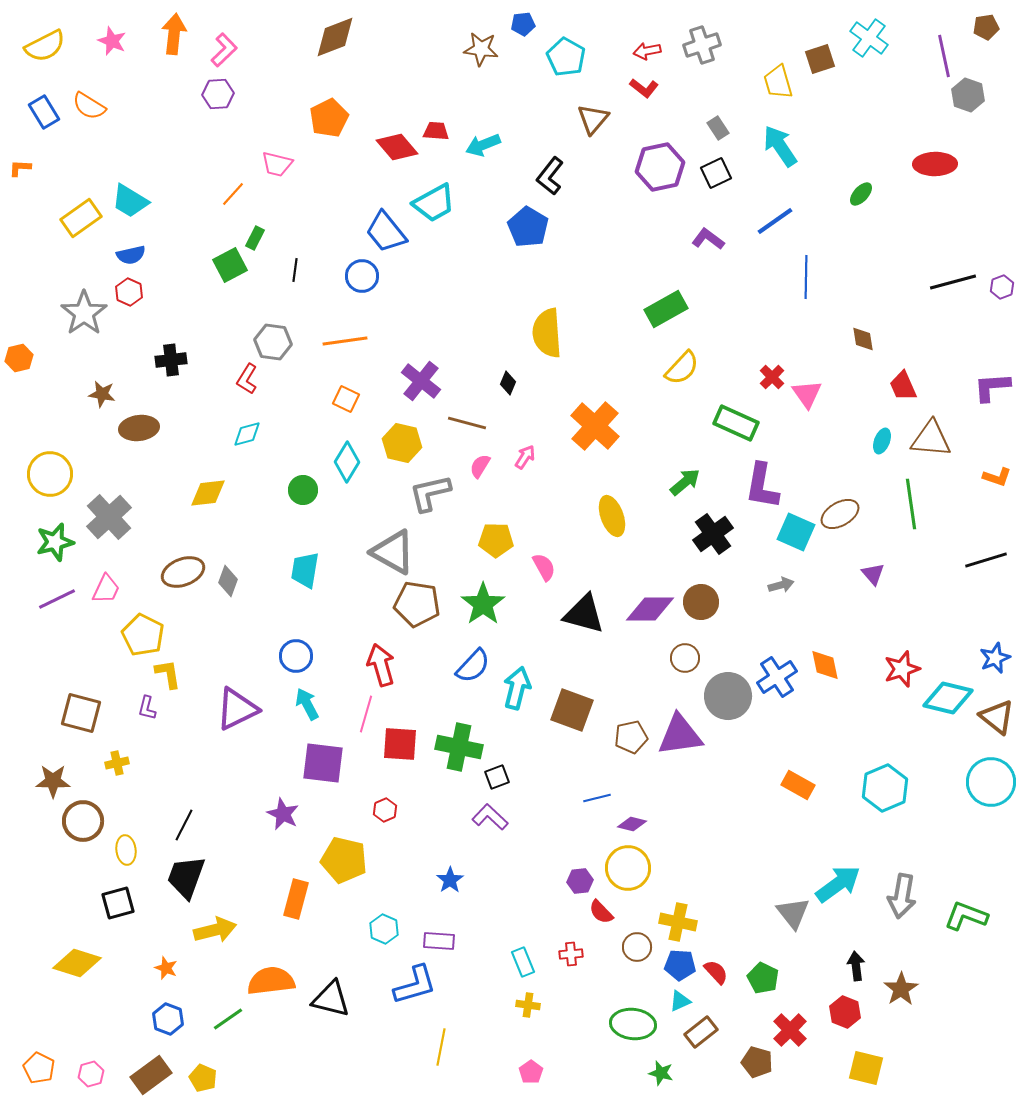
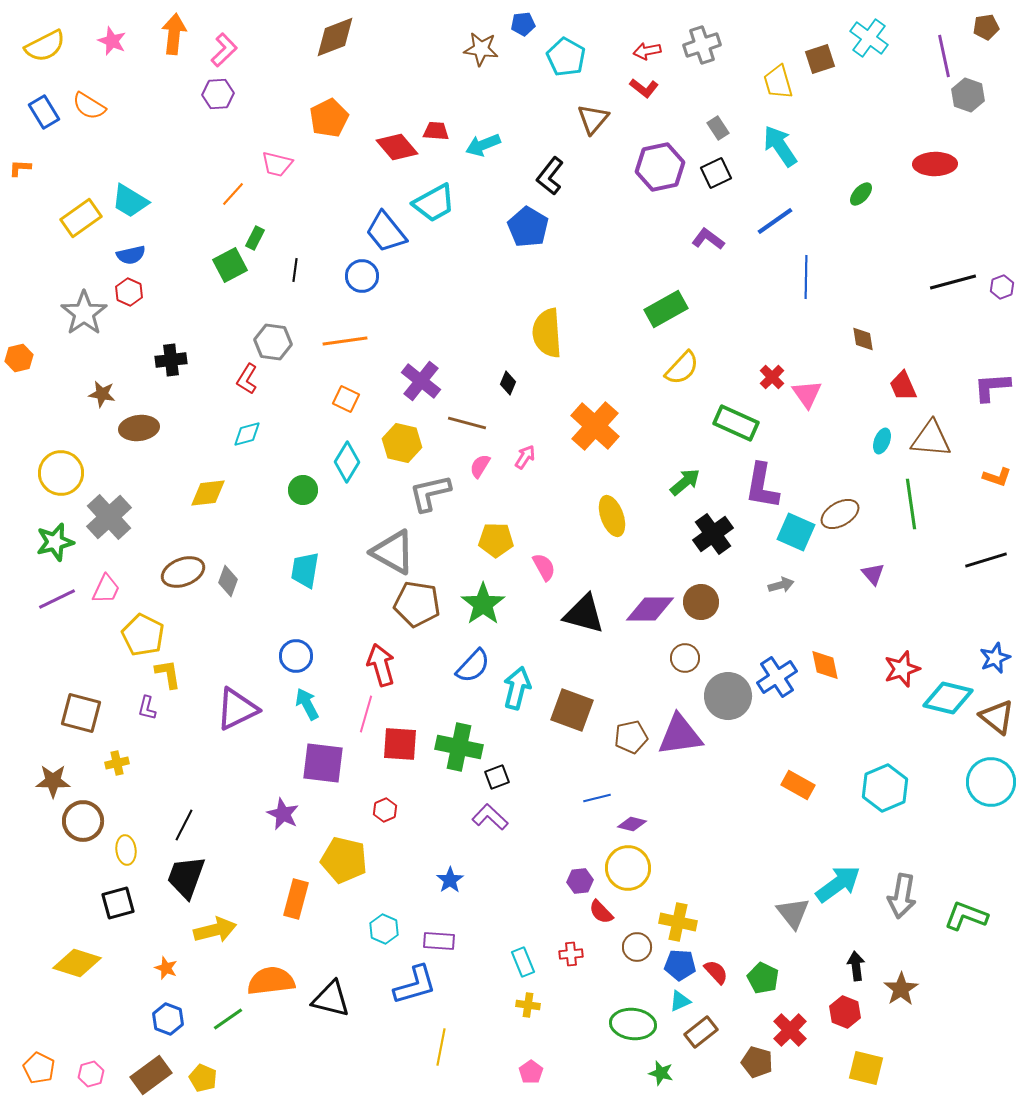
yellow circle at (50, 474): moved 11 px right, 1 px up
